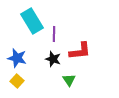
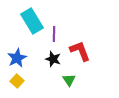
red L-shape: rotated 105 degrees counterclockwise
blue star: rotated 30 degrees clockwise
